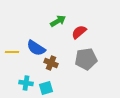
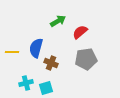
red semicircle: moved 1 px right
blue semicircle: rotated 72 degrees clockwise
cyan cross: rotated 24 degrees counterclockwise
